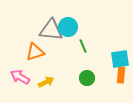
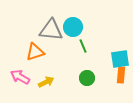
cyan circle: moved 5 px right
